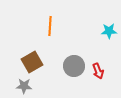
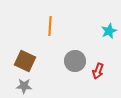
cyan star: rotated 21 degrees counterclockwise
brown square: moved 7 px left, 1 px up; rotated 35 degrees counterclockwise
gray circle: moved 1 px right, 5 px up
red arrow: rotated 42 degrees clockwise
